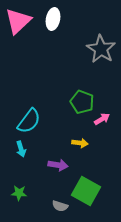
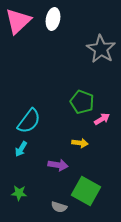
cyan arrow: rotated 49 degrees clockwise
gray semicircle: moved 1 px left, 1 px down
